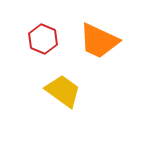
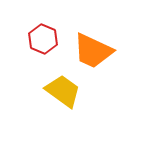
orange trapezoid: moved 6 px left, 10 px down
